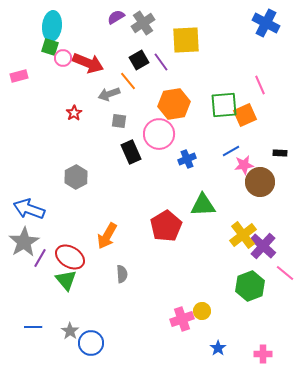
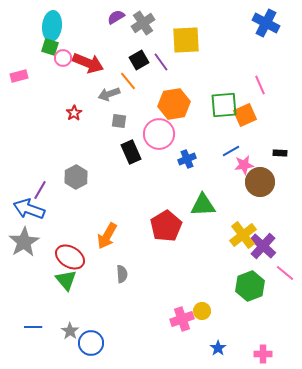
purple line at (40, 258): moved 68 px up
